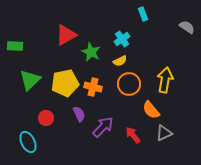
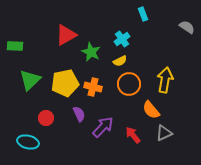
cyan ellipse: rotated 50 degrees counterclockwise
